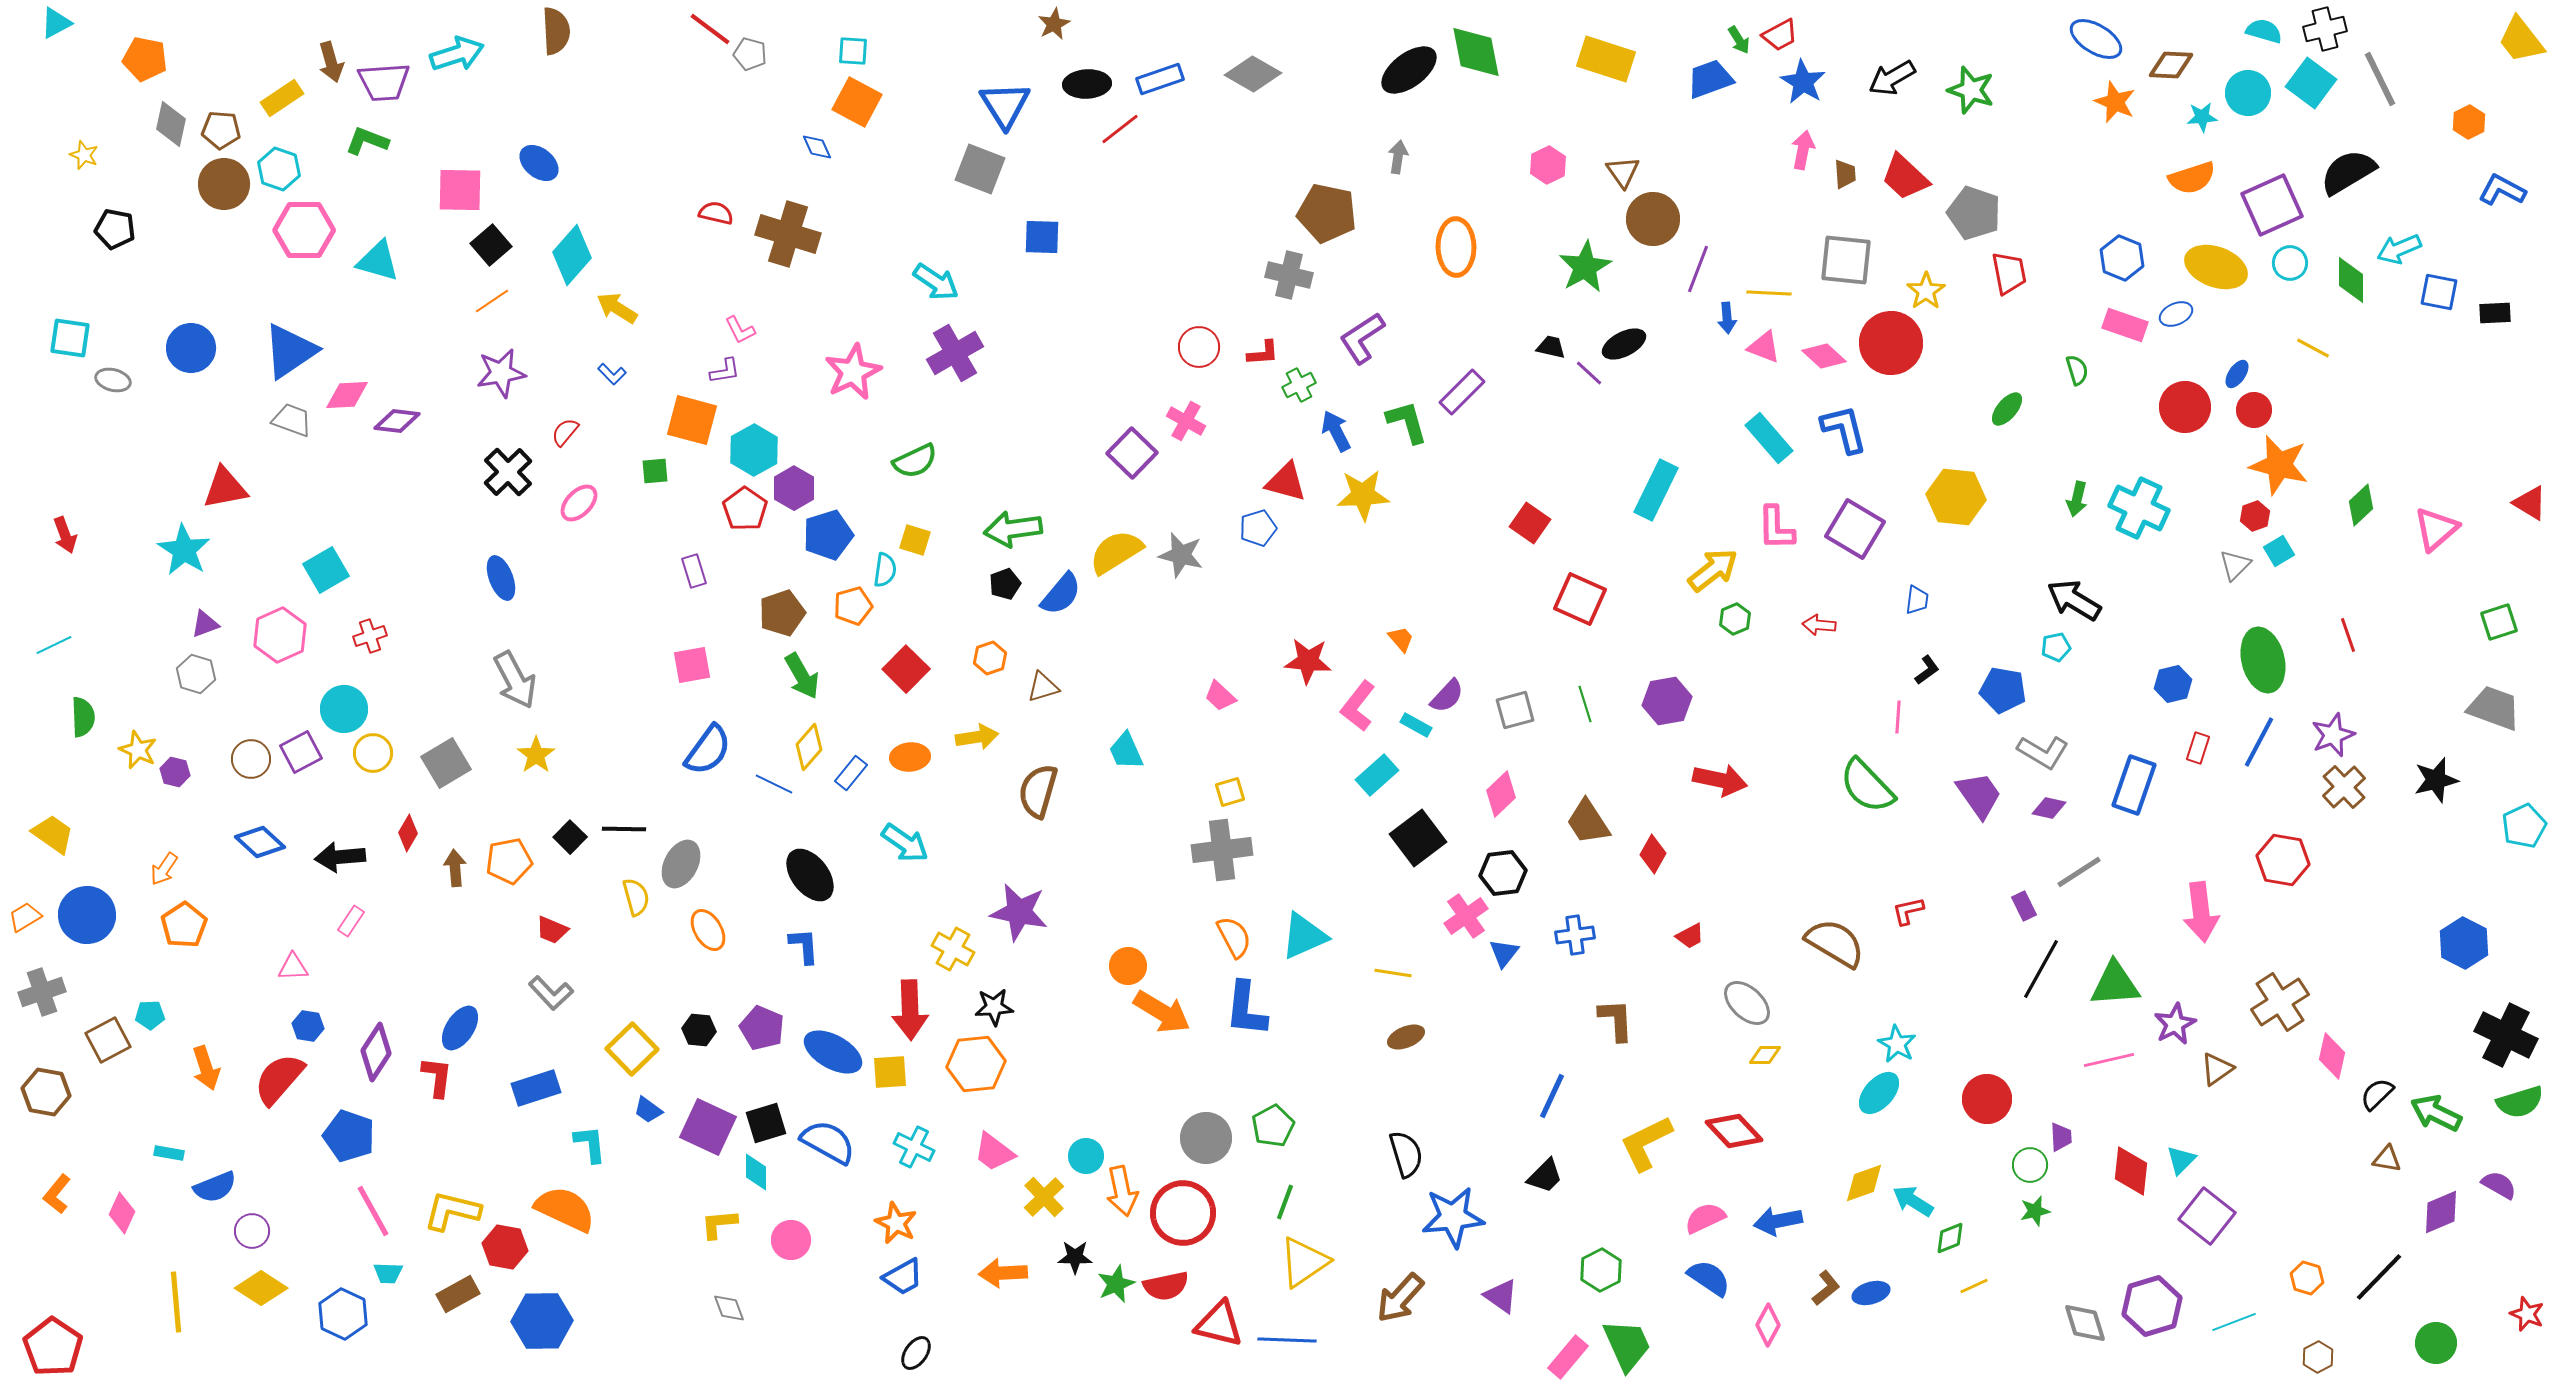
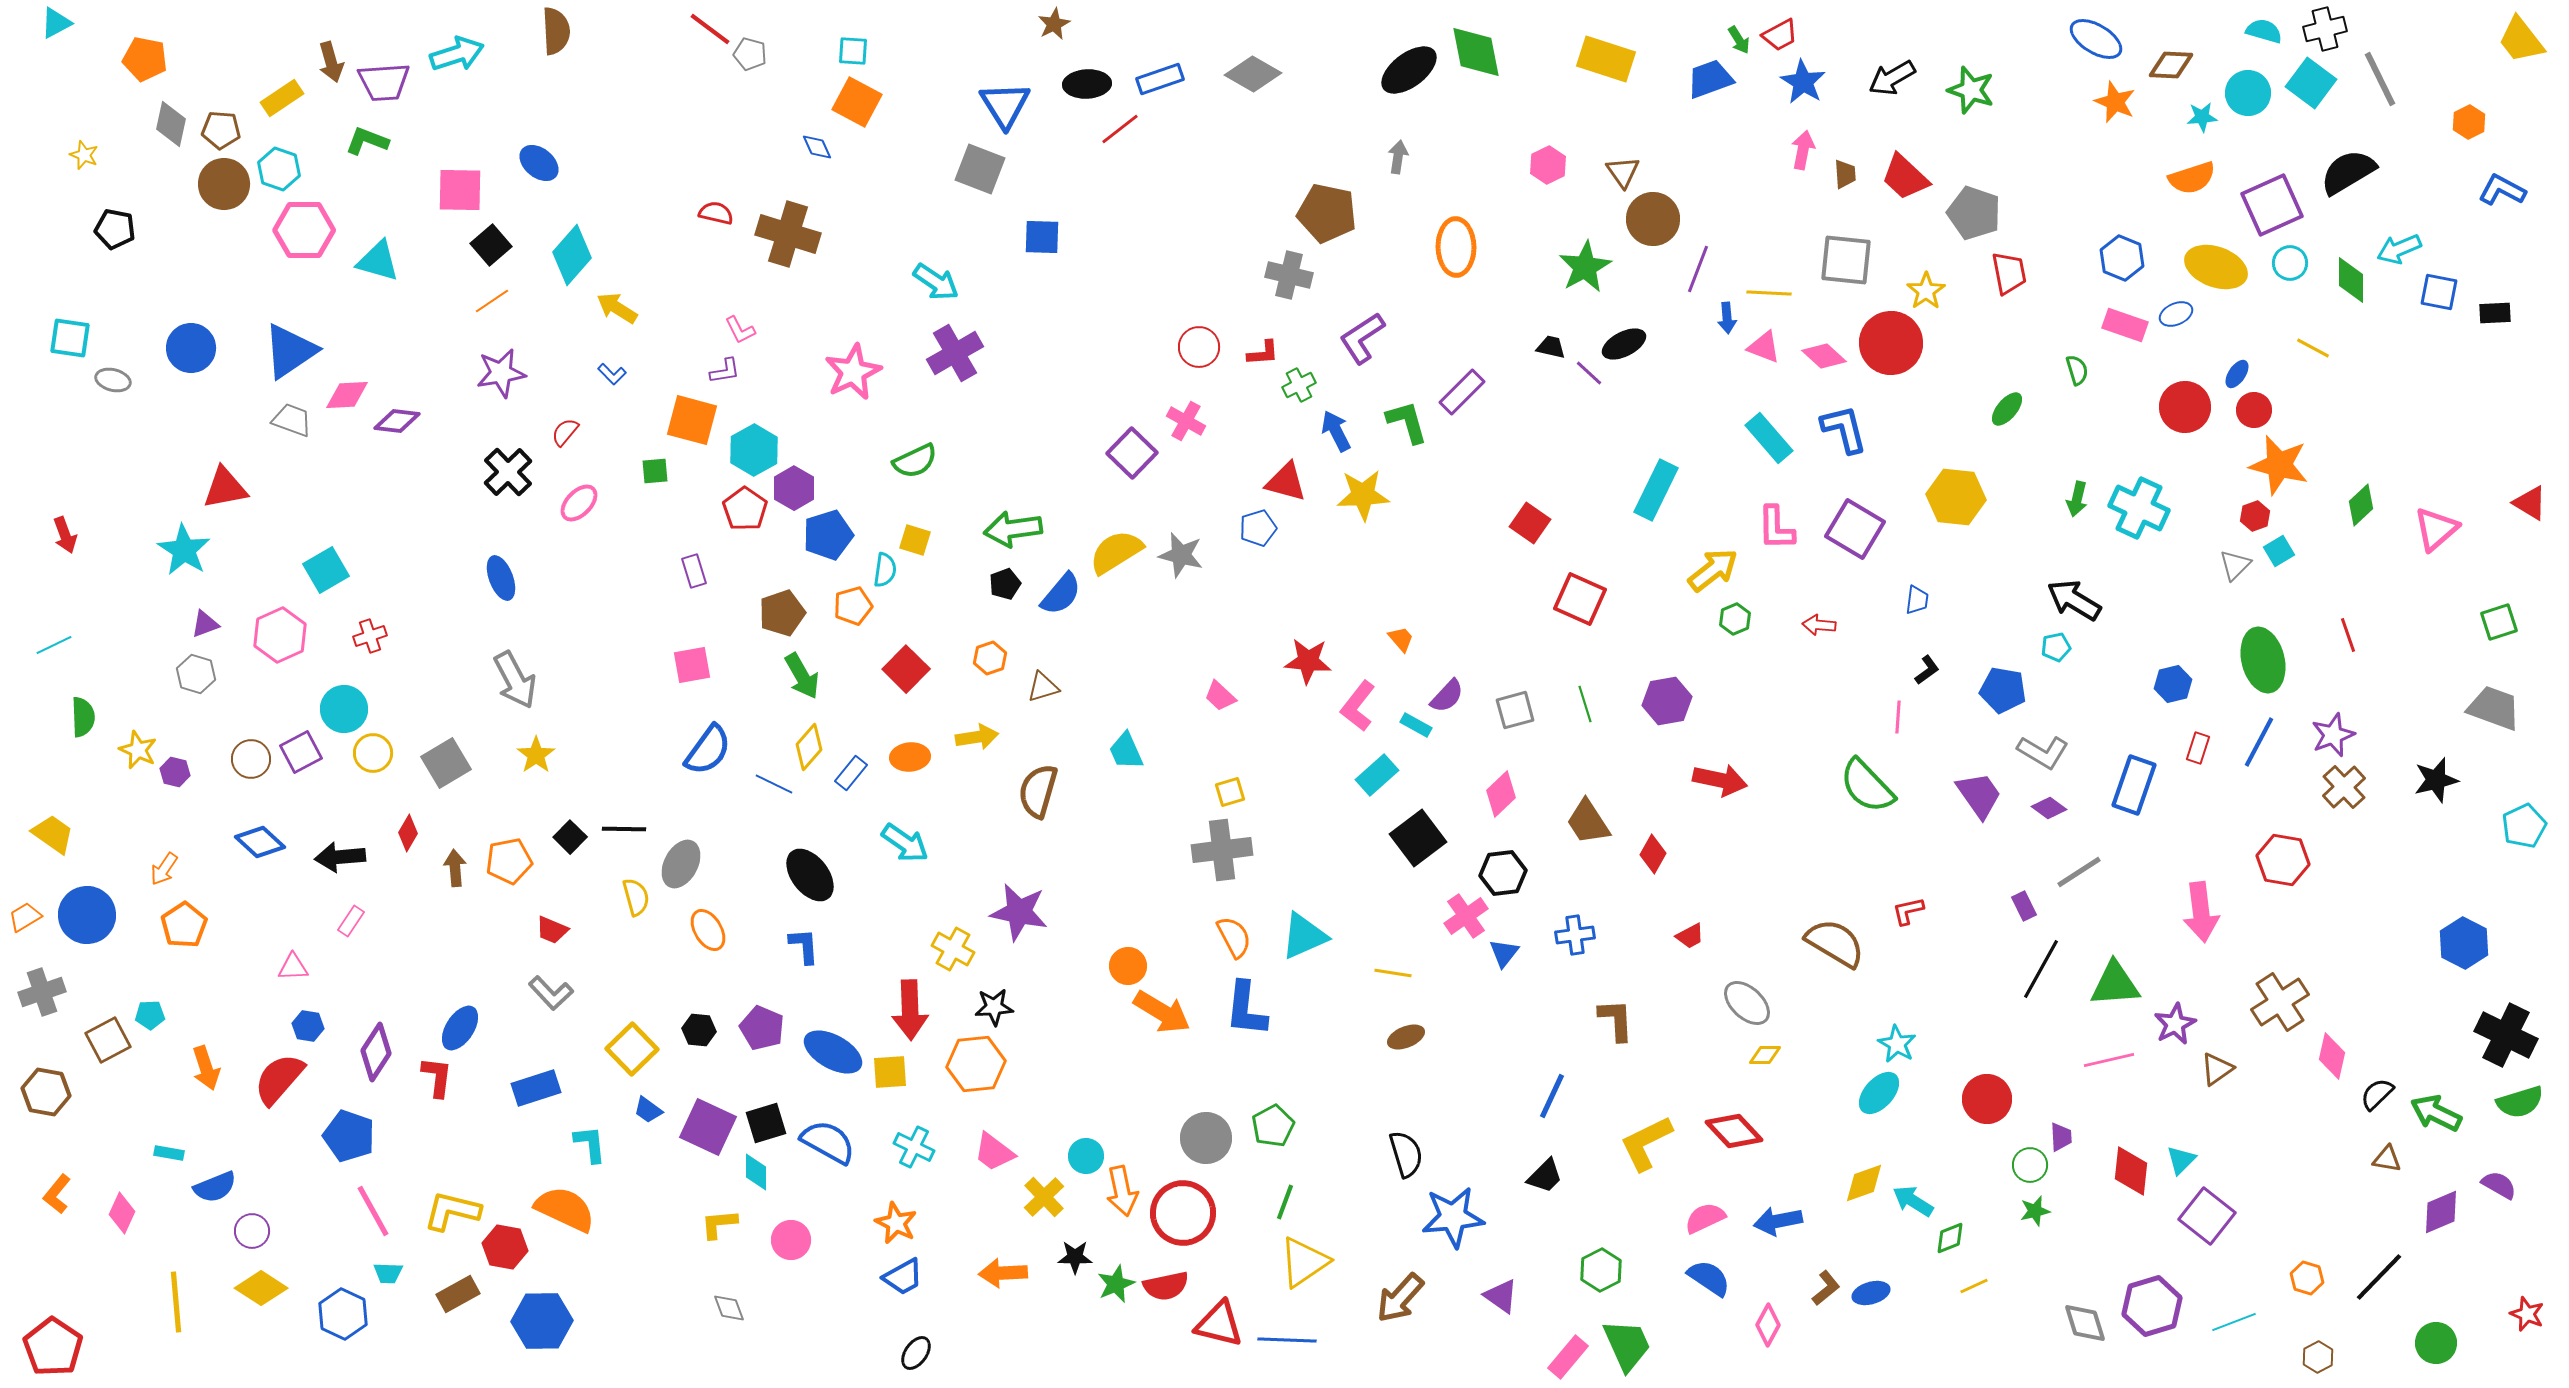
purple diamond at (2049, 808): rotated 24 degrees clockwise
